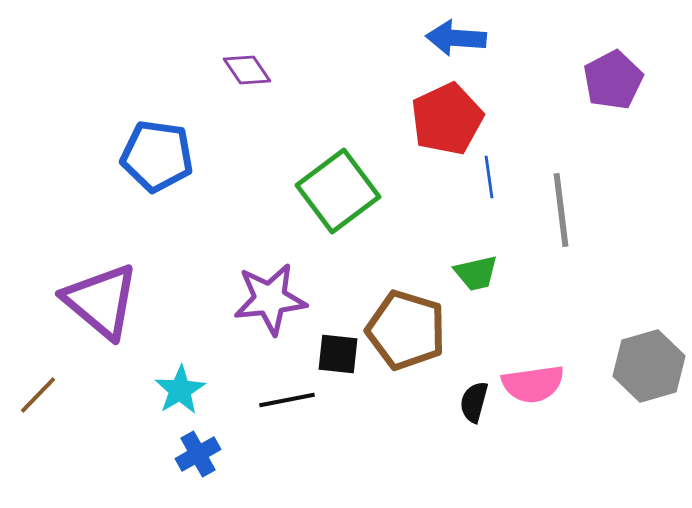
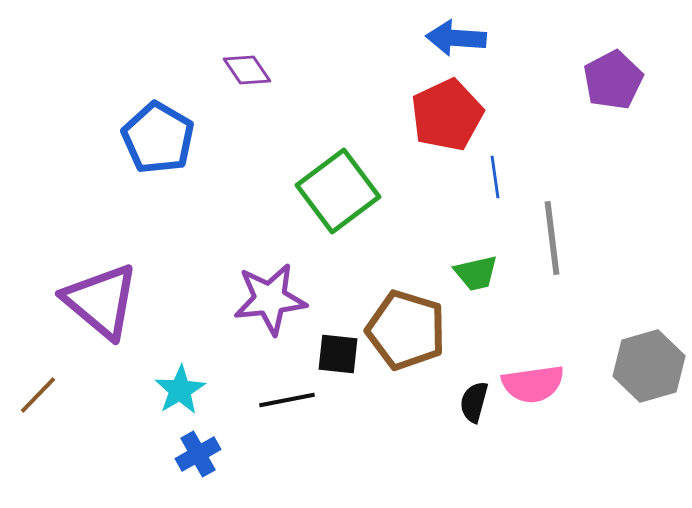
red pentagon: moved 4 px up
blue pentagon: moved 1 px right, 18 px up; rotated 22 degrees clockwise
blue line: moved 6 px right
gray line: moved 9 px left, 28 px down
